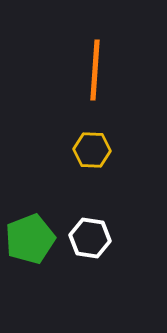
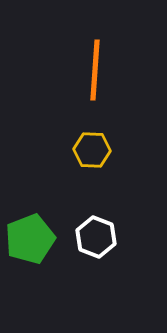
white hexagon: moved 6 px right, 1 px up; rotated 12 degrees clockwise
